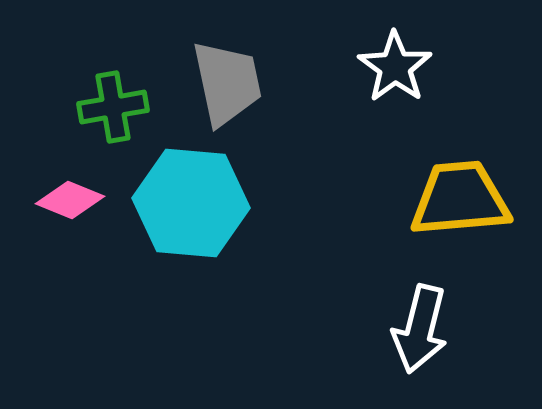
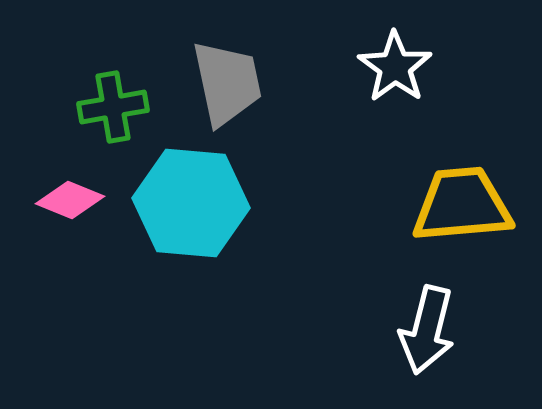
yellow trapezoid: moved 2 px right, 6 px down
white arrow: moved 7 px right, 1 px down
